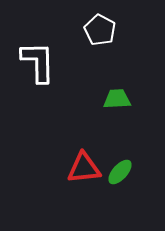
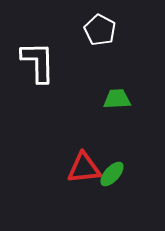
green ellipse: moved 8 px left, 2 px down
